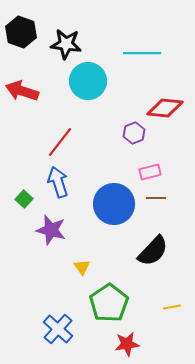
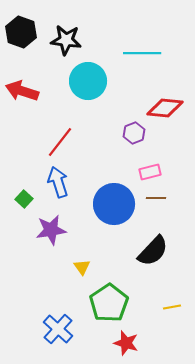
black star: moved 4 px up
purple star: rotated 24 degrees counterclockwise
red star: moved 1 px left, 1 px up; rotated 25 degrees clockwise
